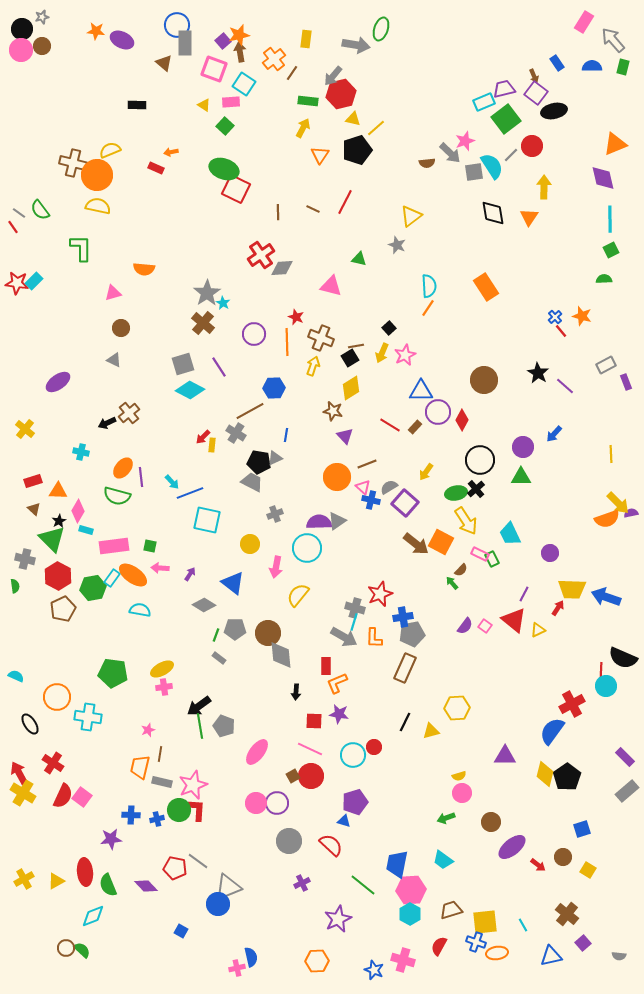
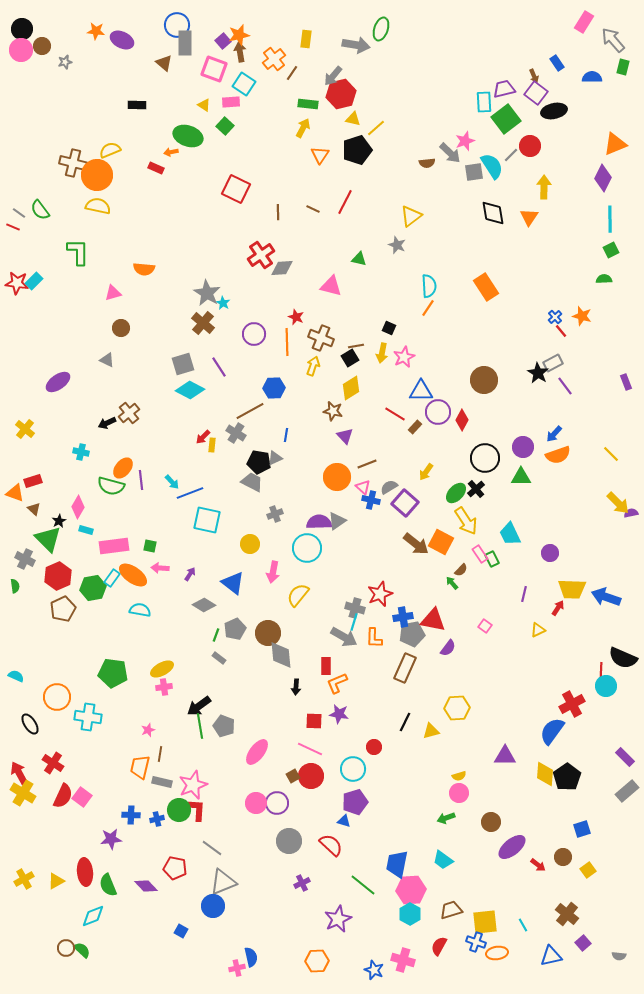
gray star at (42, 17): moved 23 px right, 45 px down
blue semicircle at (592, 66): moved 11 px down
green rectangle at (308, 101): moved 3 px down
cyan rectangle at (484, 102): rotated 70 degrees counterclockwise
red circle at (532, 146): moved 2 px left
green ellipse at (224, 169): moved 36 px left, 33 px up
purple diamond at (603, 178): rotated 40 degrees clockwise
red line at (13, 227): rotated 32 degrees counterclockwise
green L-shape at (81, 248): moved 3 px left, 4 px down
gray star at (207, 293): rotated 8 degrees counterclockwise
black square at (389, 328): rotated 24 degrees counterclockwise
yellow arrow at (382, 353): rotated 12 degrees counterclockwise
pink star at (405, 355): moved 1 px left, 2 px down
gray triangle at (114, 360): moved 7 px left
gray rectangle at (606, 365): moved 53 px left, 2 px up
purple line at (565, 386): rotated 12 degrees clockwise
red line at (390, 425): moved 5 px right, 11 px up
yellow line at (611, 454): rotated 42 degrees counterclockwise
black circle at (480, 460): moved 5 px right, 2 px up
purple line at (141, 477): moved 3 px down
orange triangle at (58, 491): moved 43 px left, 2 px down; rotated 18 degrees clockwise
green ellipse at (456, 493): rotated 35 degrees counterclockwise
green semicircle at (117, 496): moved 6 px left, 10 px up
pink diamond at (78, 511): moved 4 px up
orange semicircle at (607, 519): moved 49 px left, 64 px up
green triangle at (52, 539): moved 4 px left
pink rectangle at (480, 554): rotated 30 degrees clockwise
gray cross at (25, 559): rotated 12 degrees clockwise
pink arrow at (276, 567): moved 3 px left, 5 px down
red hexagon at (58, 576): rotated 8 degrees clockwise
purple line at (524, 594): rotated 14 degrees counterclockwise
red triangle at (514, 620): moved 81 px left; rotated 28 degrees counterclockwise
purple semicircle at (465, 626): moved 17 px left, 22 px down
gray pentagon at (235, 629): rotated 25 degrees counterclockwise
black arrow at (296, 692): moved 5 px up
cyan circle at (353, 755): moved 14 px down
yellow diamond at (545, 774): rotated 10 degrees counterclockwise
pink circle at (462, 793): moved 3 px left
gray line at (198, 861): moved 14 px right, 13 px up
yellow square at (588, 870): rotated 21 degrees clockwise
gray triangle at (228, 887): moved 5 px left, 5 px up
blue circle at (218, 904): moved 5 px left, 2 px down
